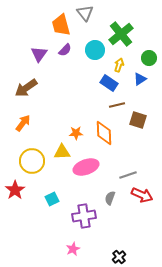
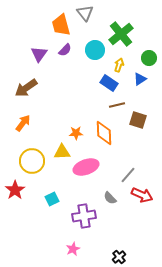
gray line: rotated 30 degrees counterclockwise
gray semicircle: rotated 64 degrees counterclockwise
